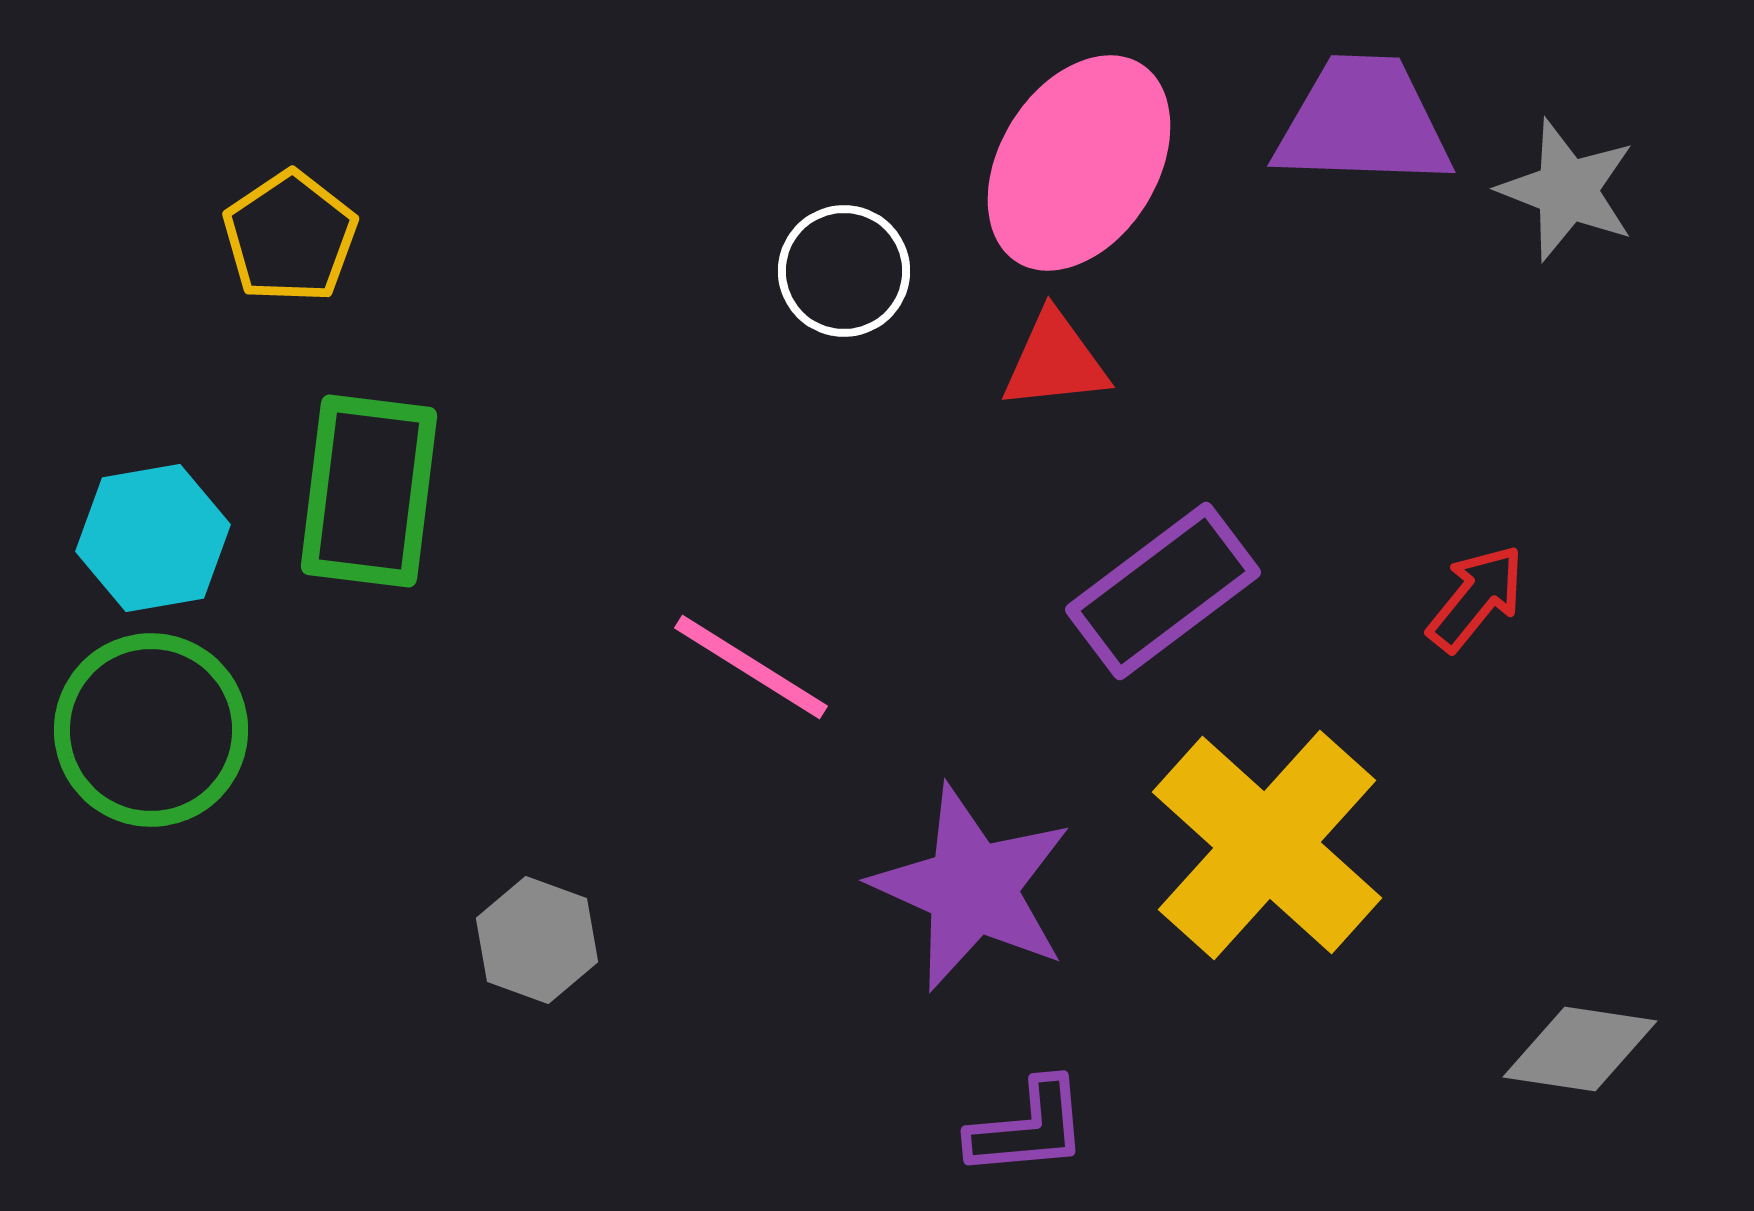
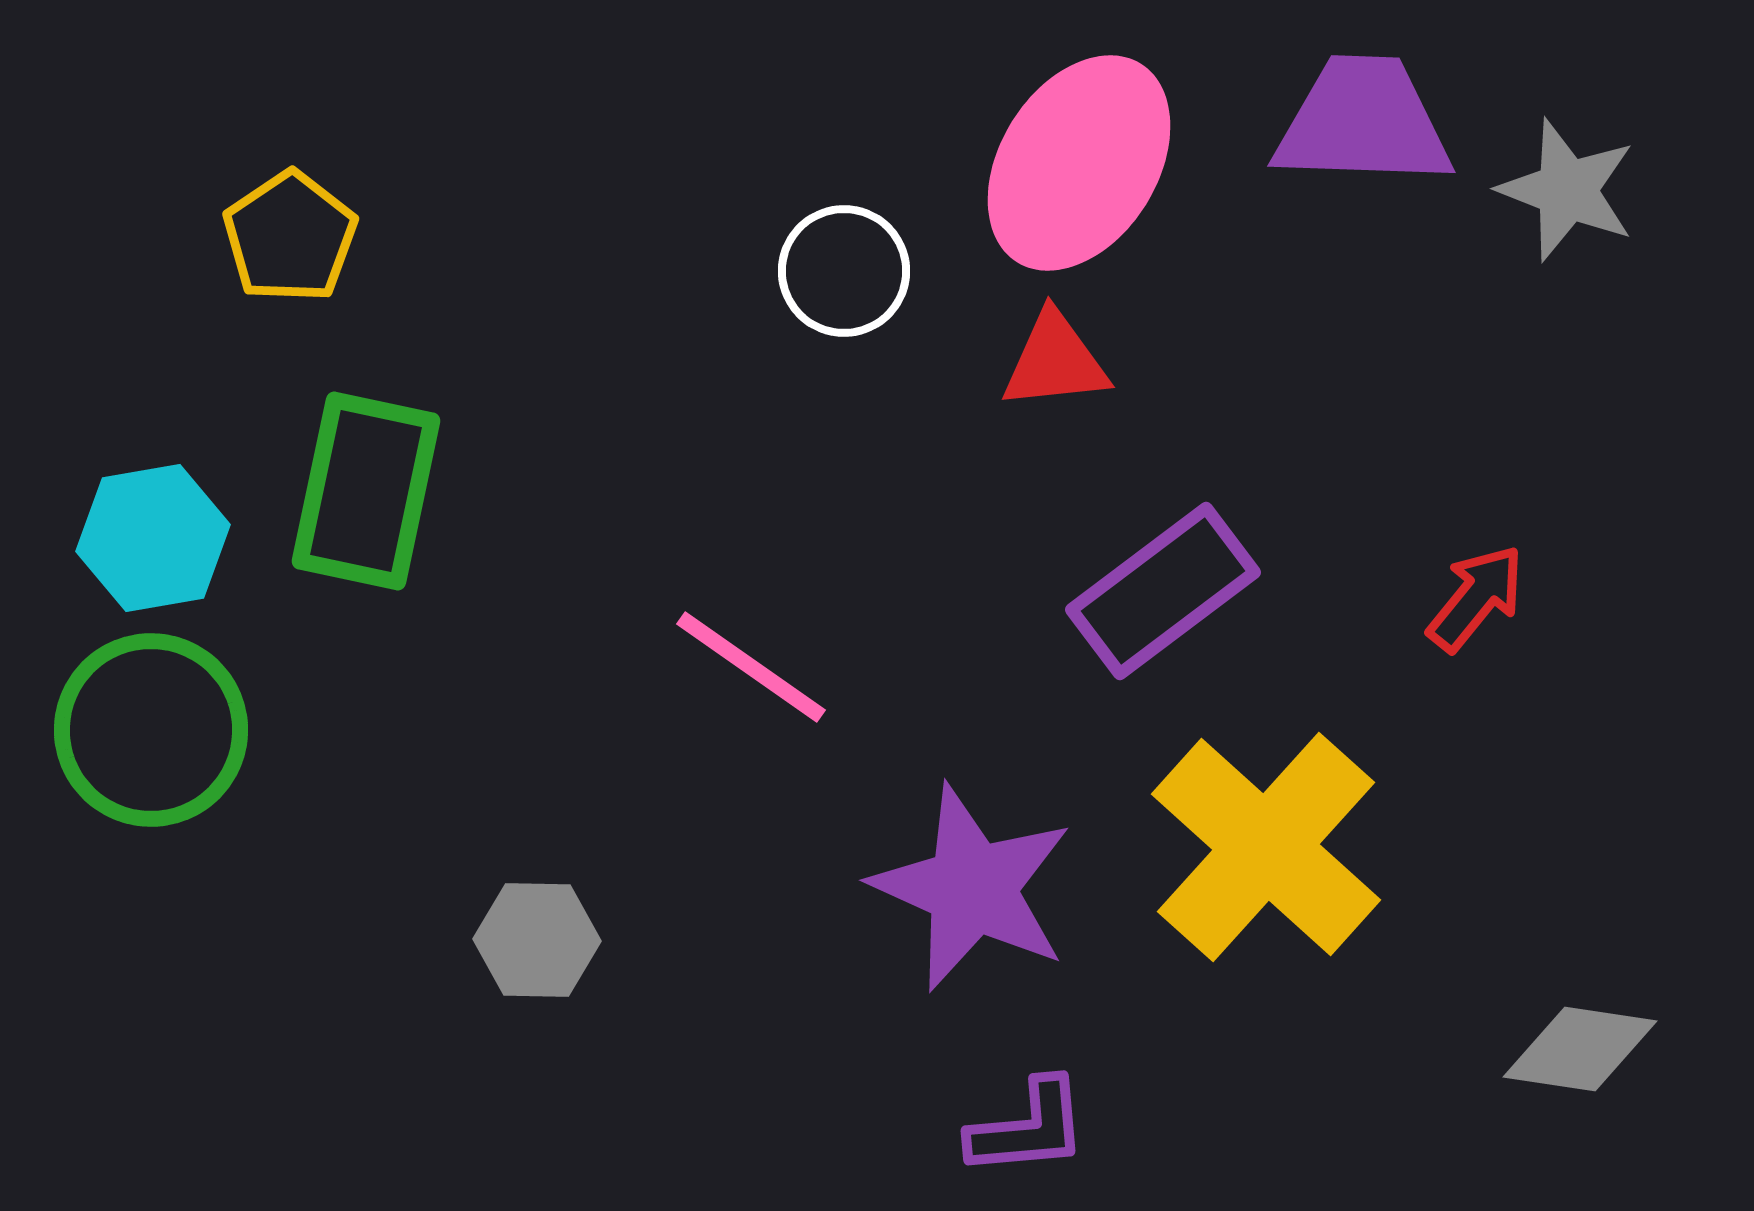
green rectangle: moved 3 px left; rotated 5 degrees clockwise
pink line: rotated 3 degrees clockwise
yellow cross: moved 1 px left, 2 px down
gray hexagon: rotated 19 degrees counterclockwise
